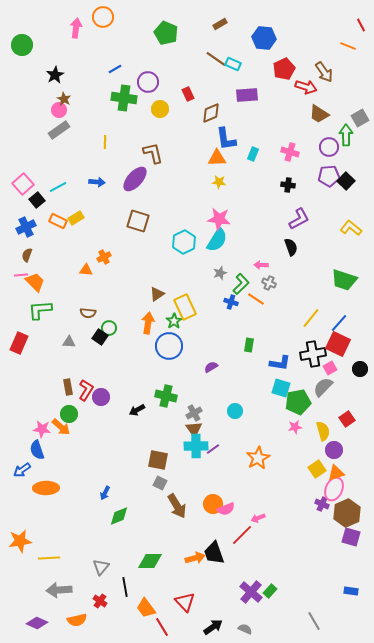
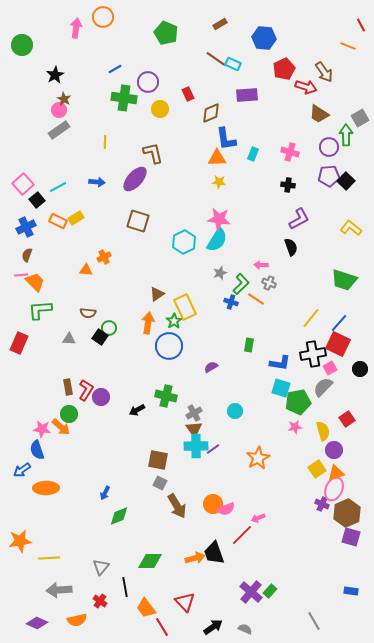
gray triangle at (69, 342): moved 3 px up
